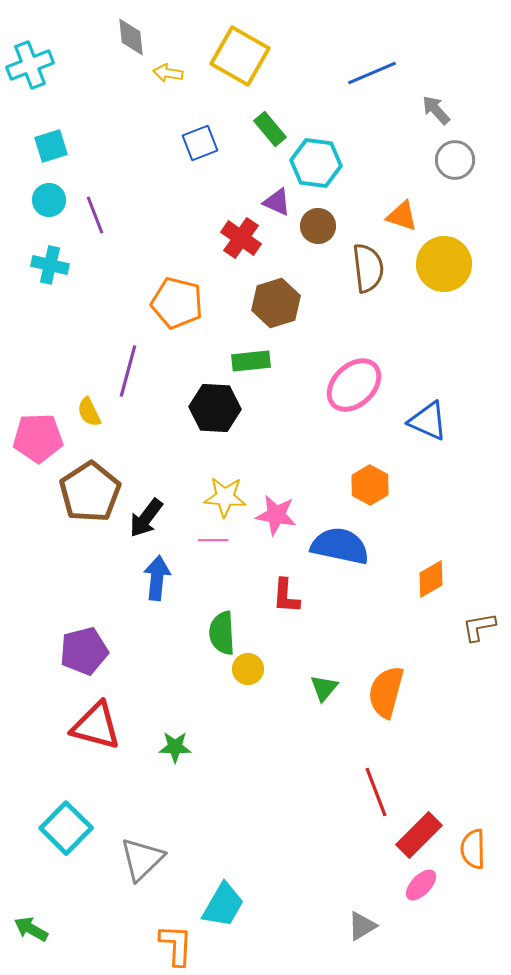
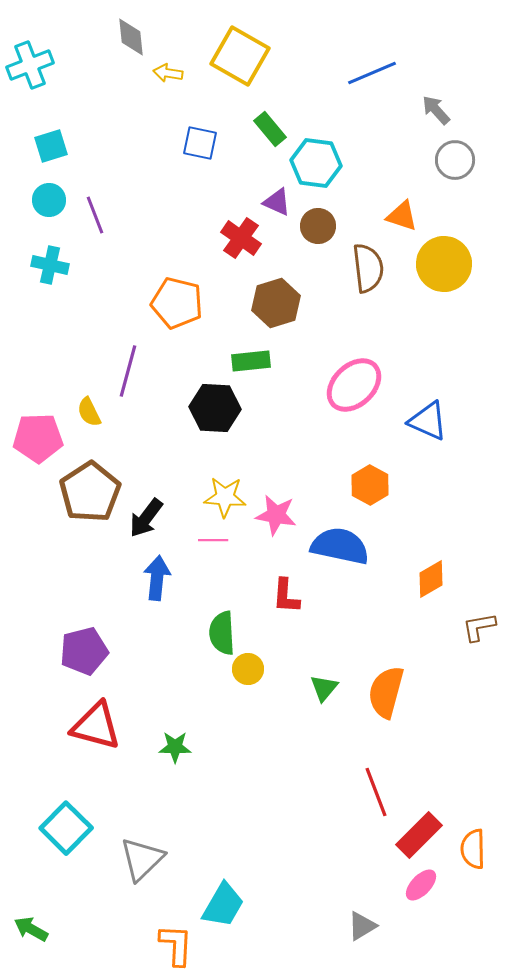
blue square at (200, 143): rotated 33 degrees clockwise
